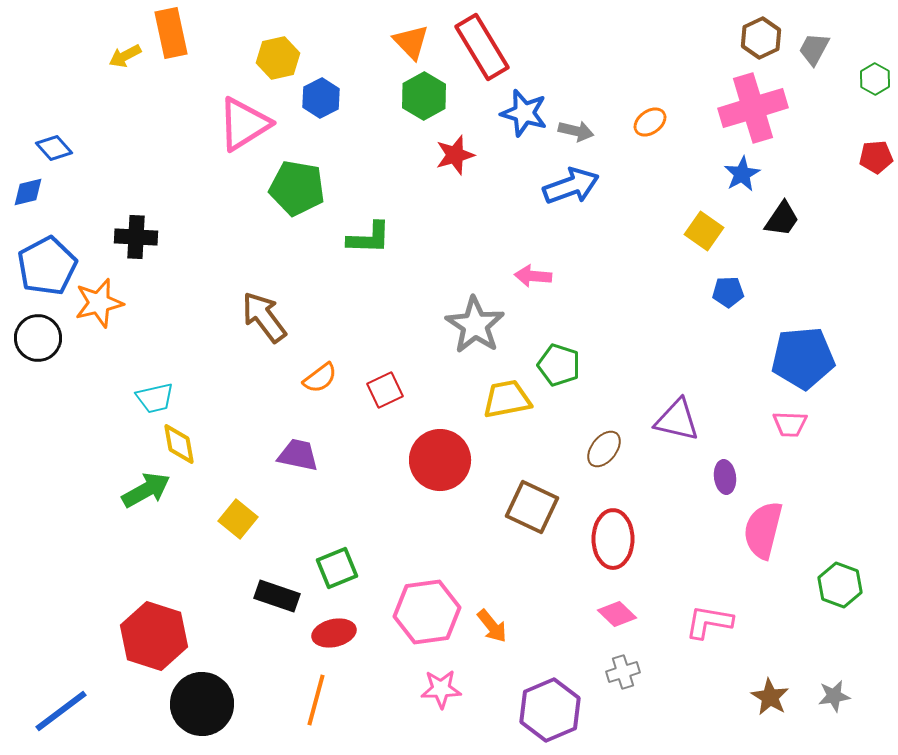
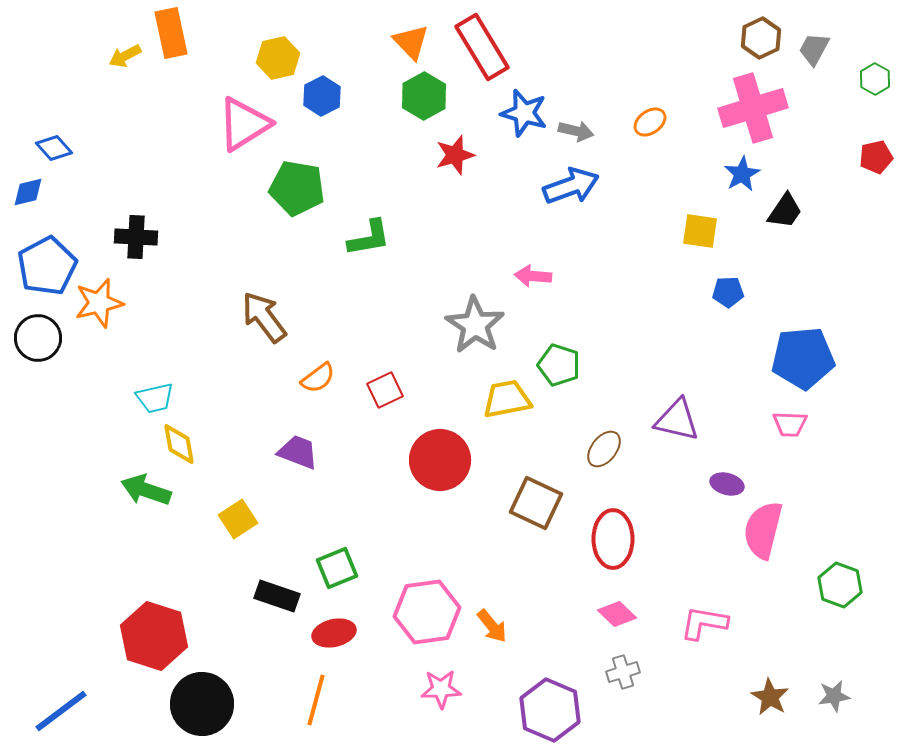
blue hexagon at (321, 98): moved 1 px right, 2 px up
red pentagon at (876, 157): rotated 8 degrees counterclockwise
black trapezoid at (782, 219): moved 3 px right, 8 px up
yellow square at (704, 231): moved 4 px left; rotated 27 degrees counterclockwise
green L-shape at (369, 238): rotated 12 degrees counterclockwise
orange semicircle at (320, 378): moved 2 px left
purple trapezoid at (298, 455): moved 3 px up; rotated 9 degrees clockwise
purple ellipse at (725, 477): moved 2 px right, 7 px down; rotated 68 degrees counterclockwise
green arrow at (146, 490): rotated 132 degrees counterclockwise
brown square at (532, 507): moved 4 px right, 4 px up
yellow square at (238, 519): rotated 18 degrees clockwise
pink L-shape at (709, 622): moved 5 px left, 1 px down
purple hexagon at (550, 710): rotated 14 degrees counterclockwise
